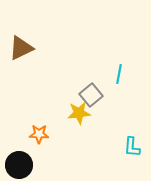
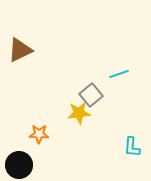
brown triangle: moved 1 px left, 2 px down
cyan line: rotated 60 degrees clockwise
